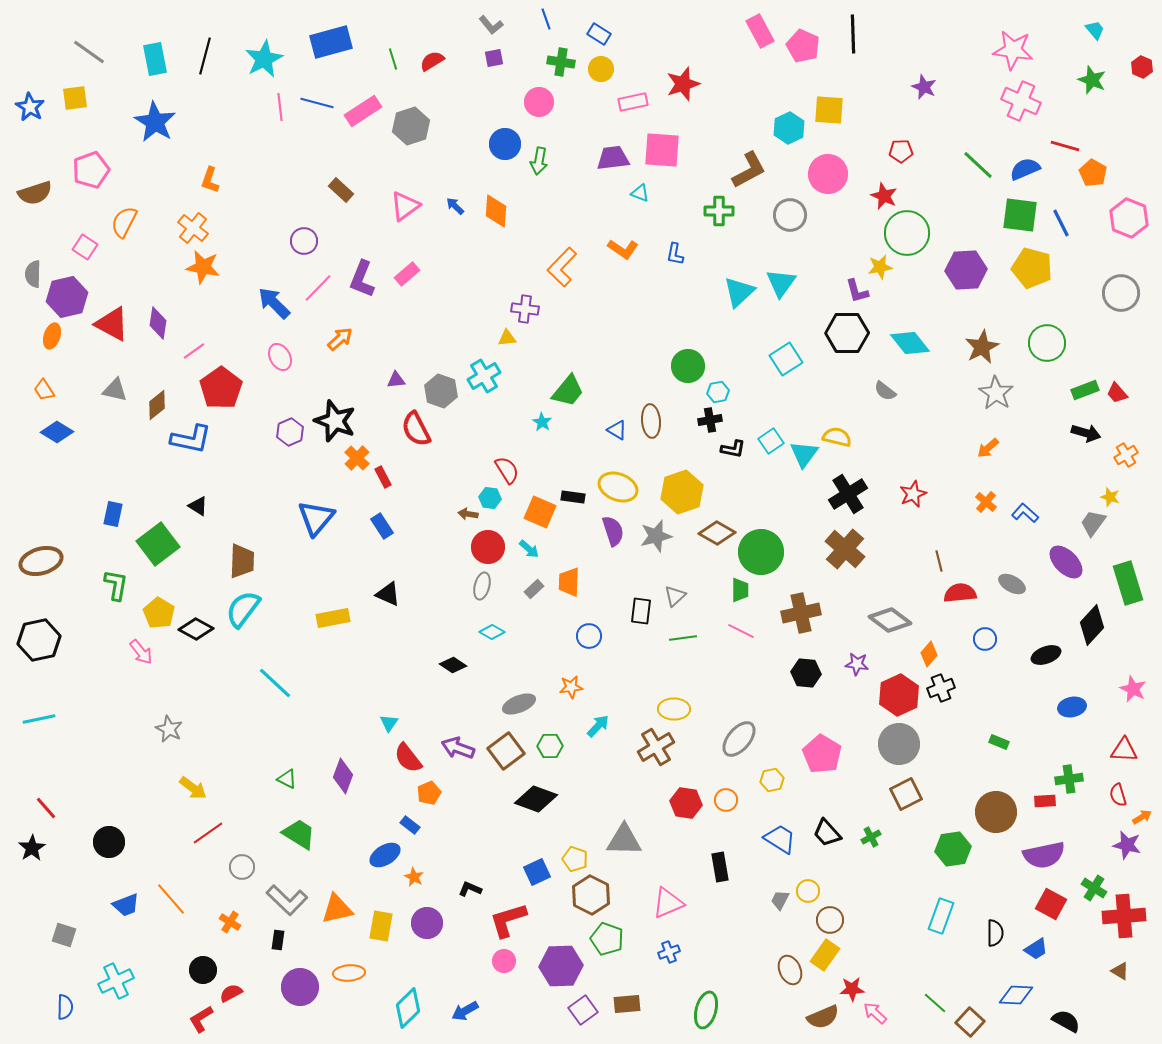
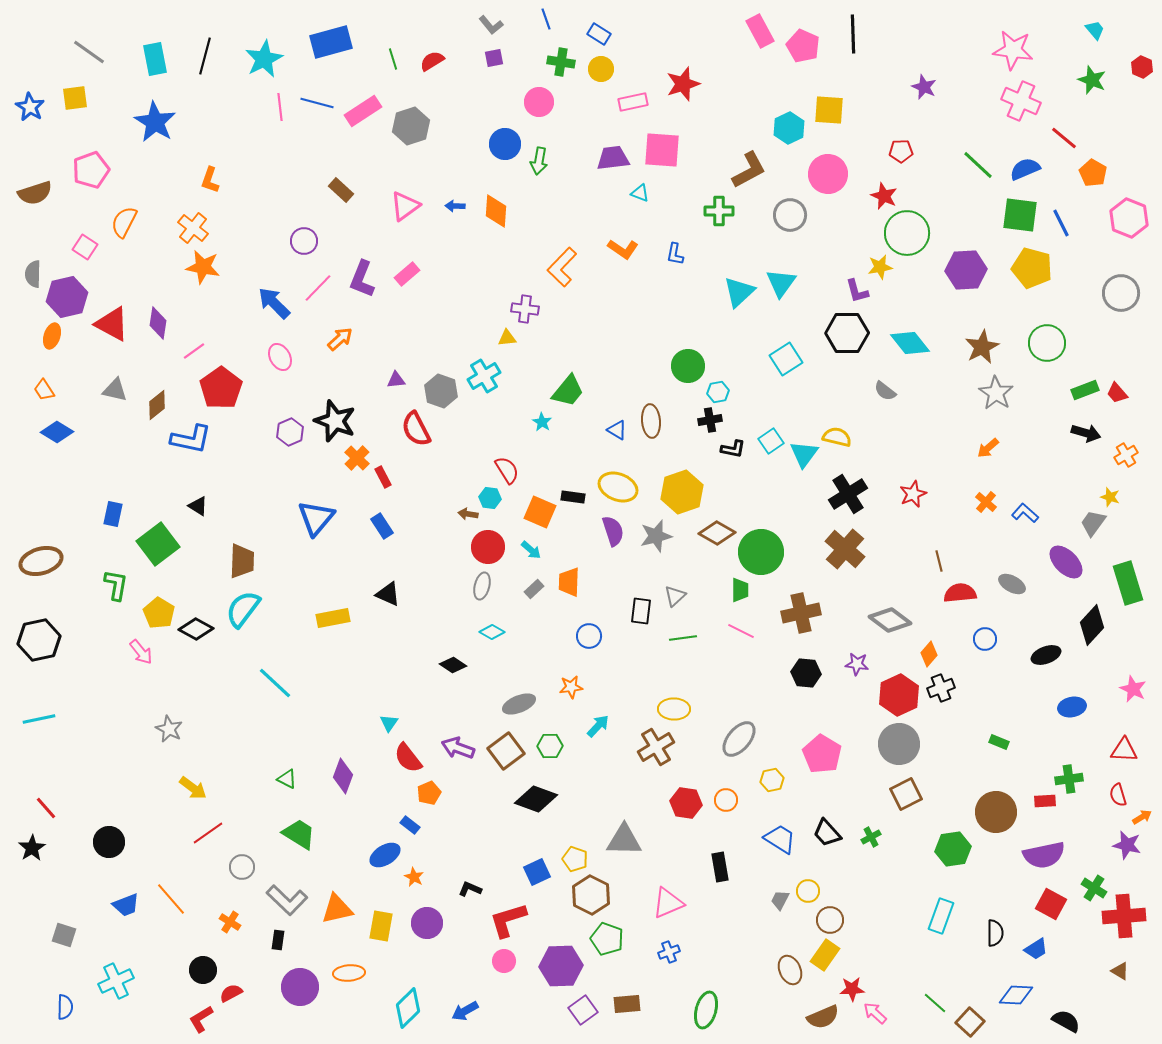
red line at (1065, 146): moved 1 px left, 8 px up; rotated 24 degrees clockwise
blue arrow at (455, 206): rotated 42 degrees counterclockwise
cyan arrow at (529, 549): moved 2 px right, 1 px down
